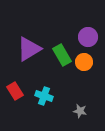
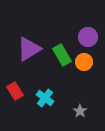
cyan cross: moved 1 px right, 2 px down; rotated 18 degrees clockwise
gray star: rotated 24 degrees clockwise
